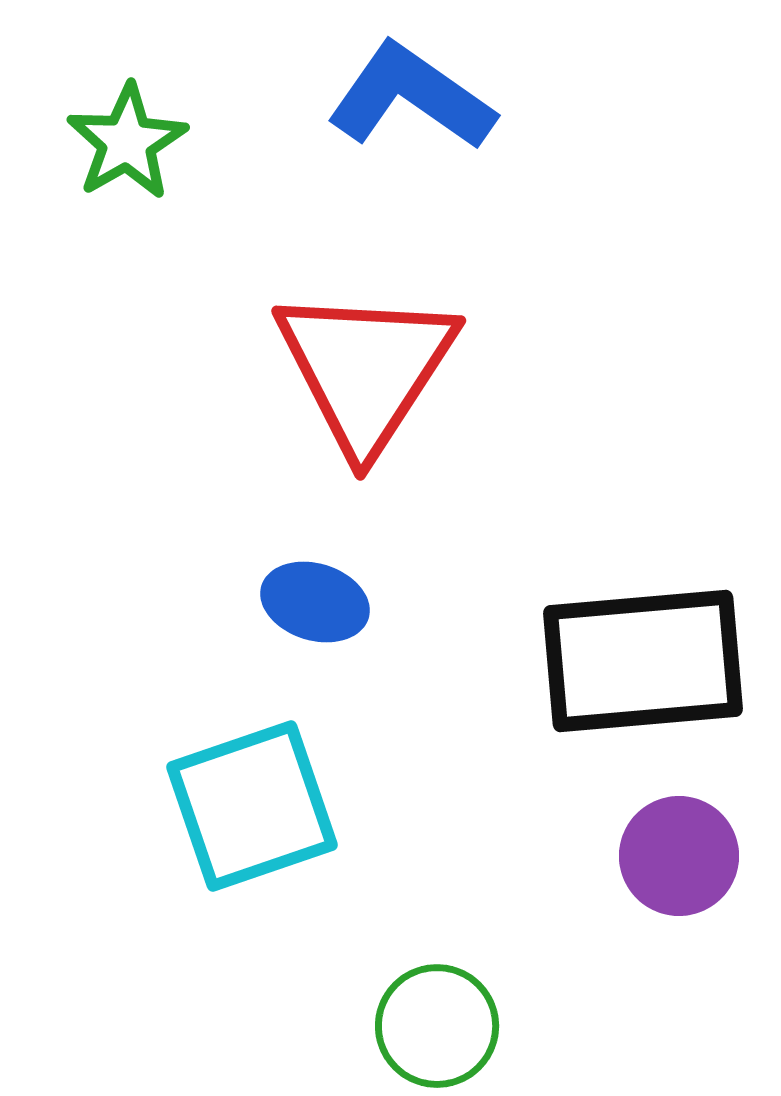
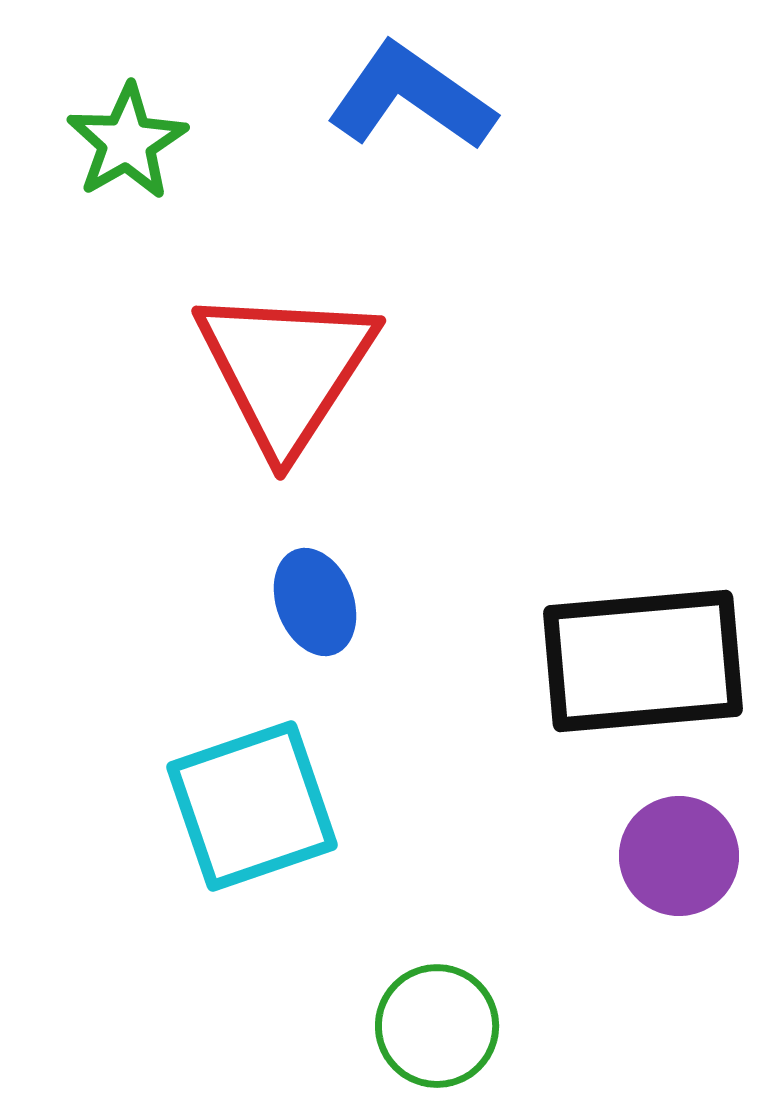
red triangle: moved 80 px left
blue ellipse: rotated 52 degrees clockwise
